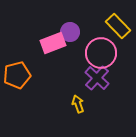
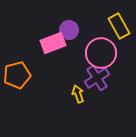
yellow rectangle: moved 1 px right; rotated 15 degrees clockwise
purple circle: moved 1 px left, 2 px up
purple cross: rotated 15 degrees clockwise
yellow arrow: moved 10 px up
